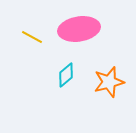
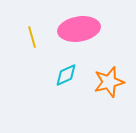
yellow line: rotated 45 degrees clockwise
cyan diamond: rotated 15 degrees clockwise
